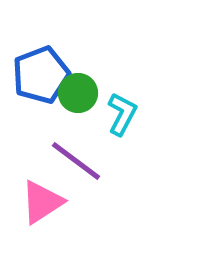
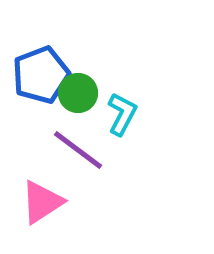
purple line: moved 2 px right, 11 px up
